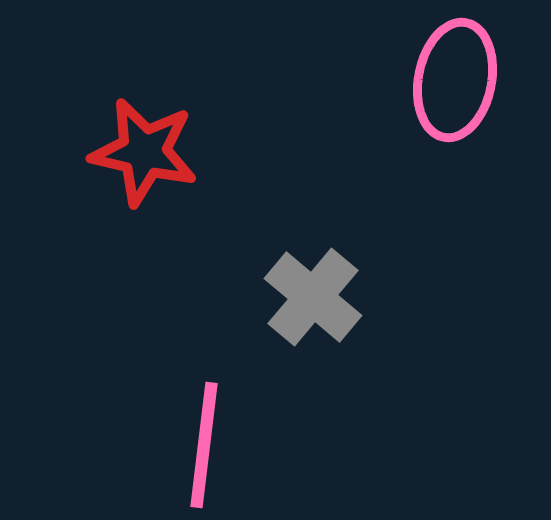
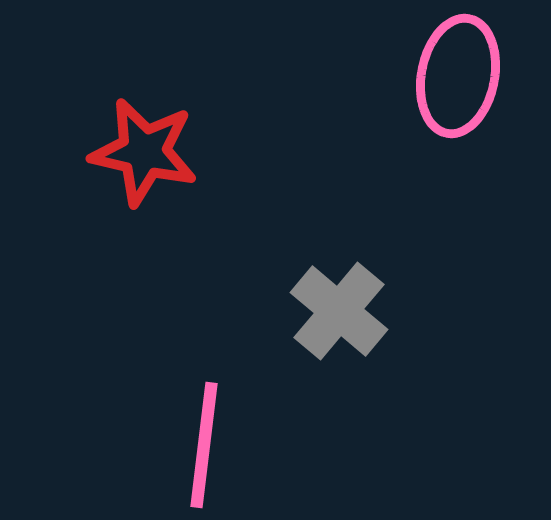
pink ellipse: moved 3 px right, 4 px up
gray cross: moved 26 px right, 14 px down
